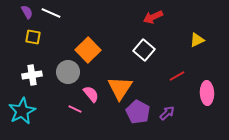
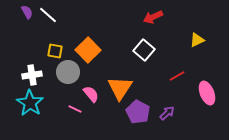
white line: moved 3 px left, 2 px down; rotated 18 degrees clockwise
yellow square: moved 22 px right, 14 px down
pink ellipse: rotated 20 degrees counterclockwise
cyan star: moved 8 px right, 8 px up; rotated 12 degrees counterclockwise
